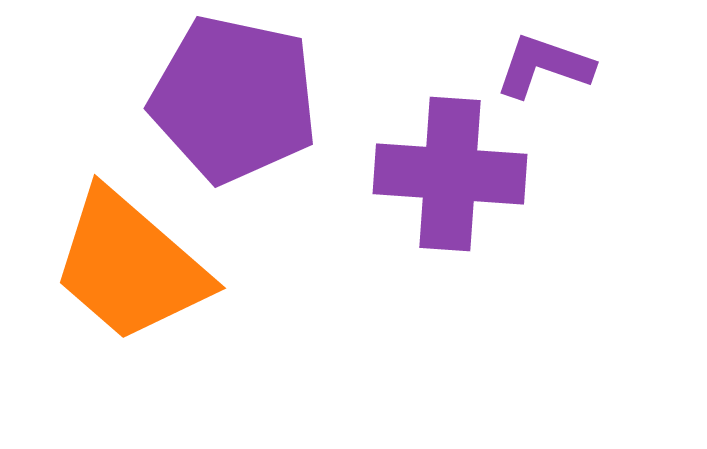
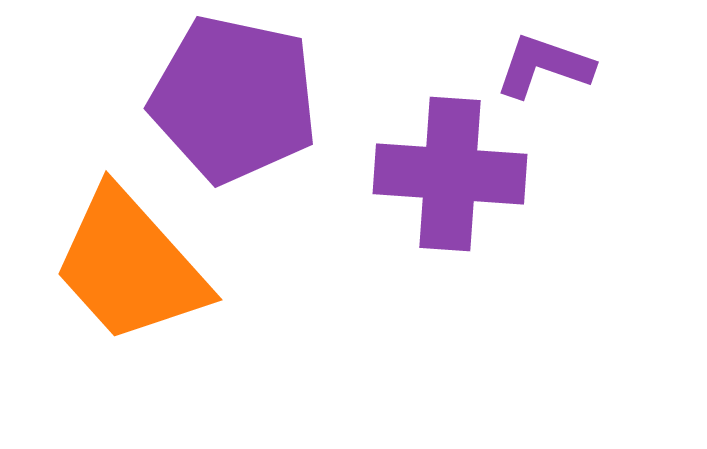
orange trapezoid: rotated 7 degrees clockwise
